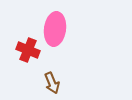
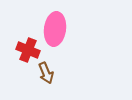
brown arrow: moved 6 px left, 10 px up
